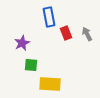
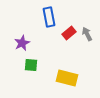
red rectangle: moved 3 px right; rotated 72 degrees clockwise
yellow rectangle: moved 17 px right, 6 px up; rotated 10 degrees clockwise
